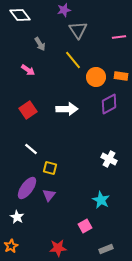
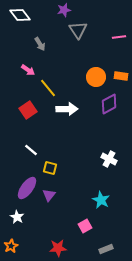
yellow line: moved 25 px left, 28 px down
white line: moved 1 px down
